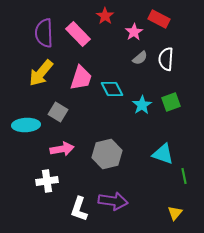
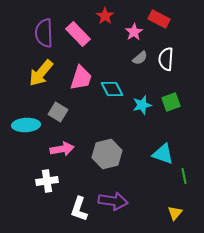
cyan star: rotated 18 degrees clockwise
